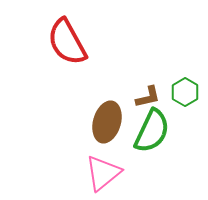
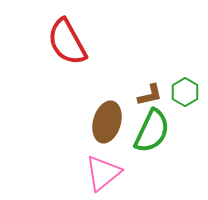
brown L-shape: moved 2 px right, 2 px up
